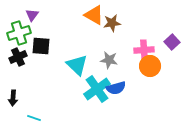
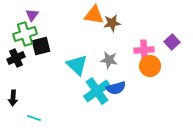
orange triangle: rotated 20 degrees counterclockwise
green cross: moved 6 px right, 1 px down
black square: rotated 18 degrees counterclockwise
black cross: moved 2 px left, 1 px down
cyan cross: moved 2 px down
